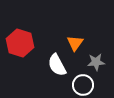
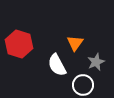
red hexagon: moved 1 px left, 1 px down
gray star: rotated 18 degrees counterclockwise
